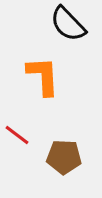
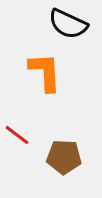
black semicircle: rotated 21 degrees counterclockwise
orange L-shape: moved 2 px right, 4 px up
